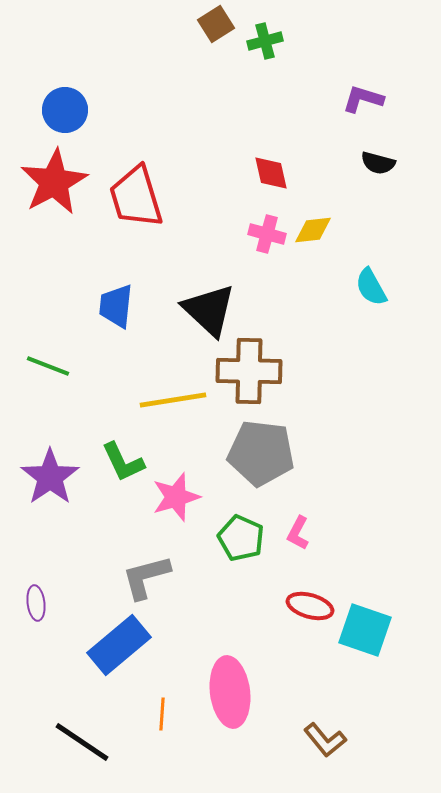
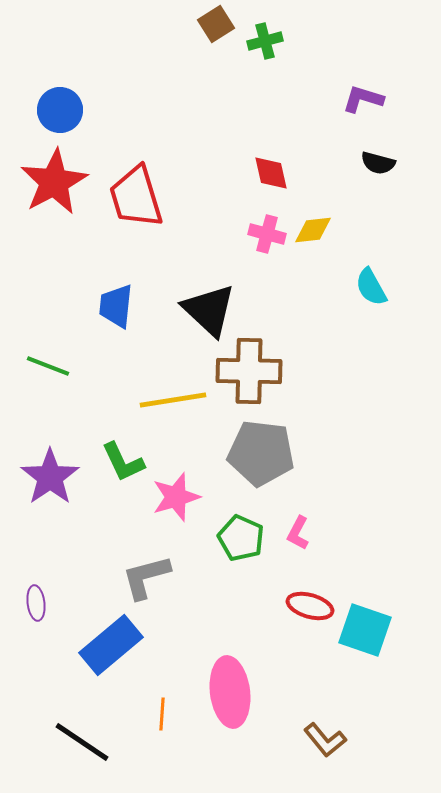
blue circle: moved 5 px left
blue rectangle: moved 8 px left
